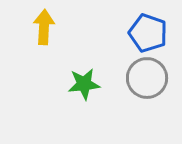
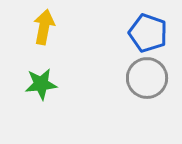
yellow arrow: rotated 8 degrees clockwise
green star: moved 43 px left
